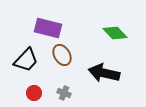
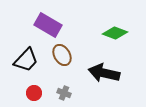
purple rectangle: moved 3 px up; rotated 16 degrees clockwise
green diamond: rotated 25 degrees counterclockwise
